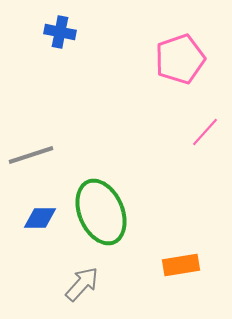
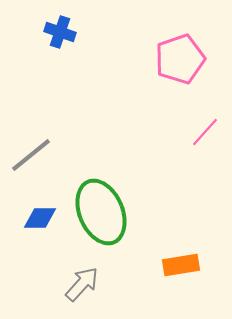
blue cross: rotated 8 degrees clockwise
gray line: rotated 21 degrees counterclockwise
